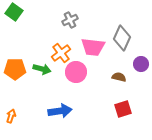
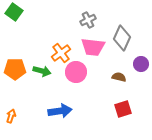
gray cross: moved 18 px right
green arrow: moved 2 px down
